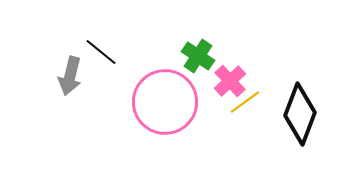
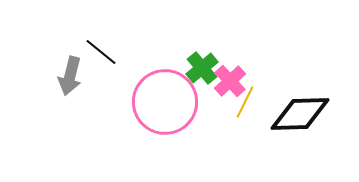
green cross: moved 4 px right, 12 px down; rotated 16 degrees clockwise
yellow line: rotated 28 degrees counterclockwise
black diamond: rotated 68 degrees clockwise
